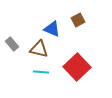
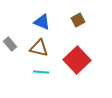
blue triangle: moved 10 px left, 7 px up
gray rectangle: moved 2 px left
brown triangle: moved 1 px up
red square: moved 7 px up
